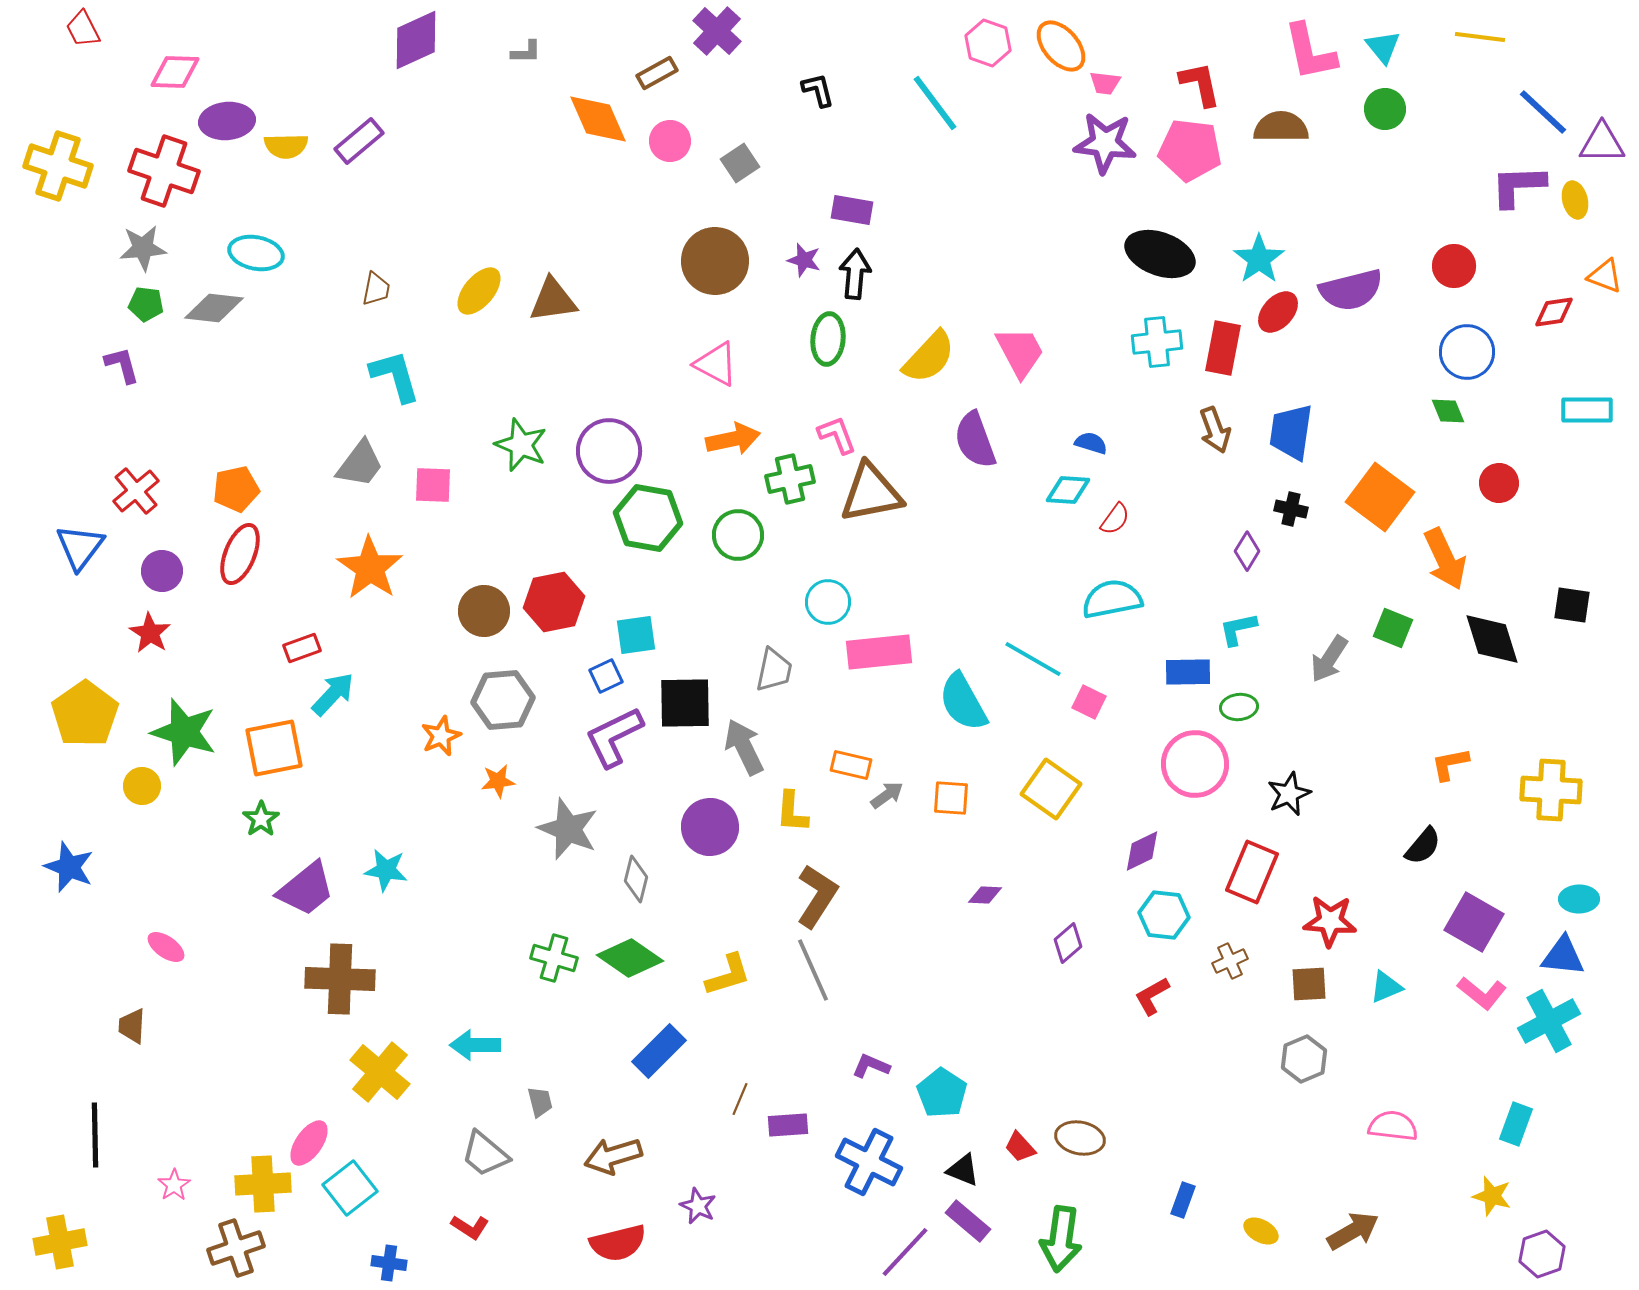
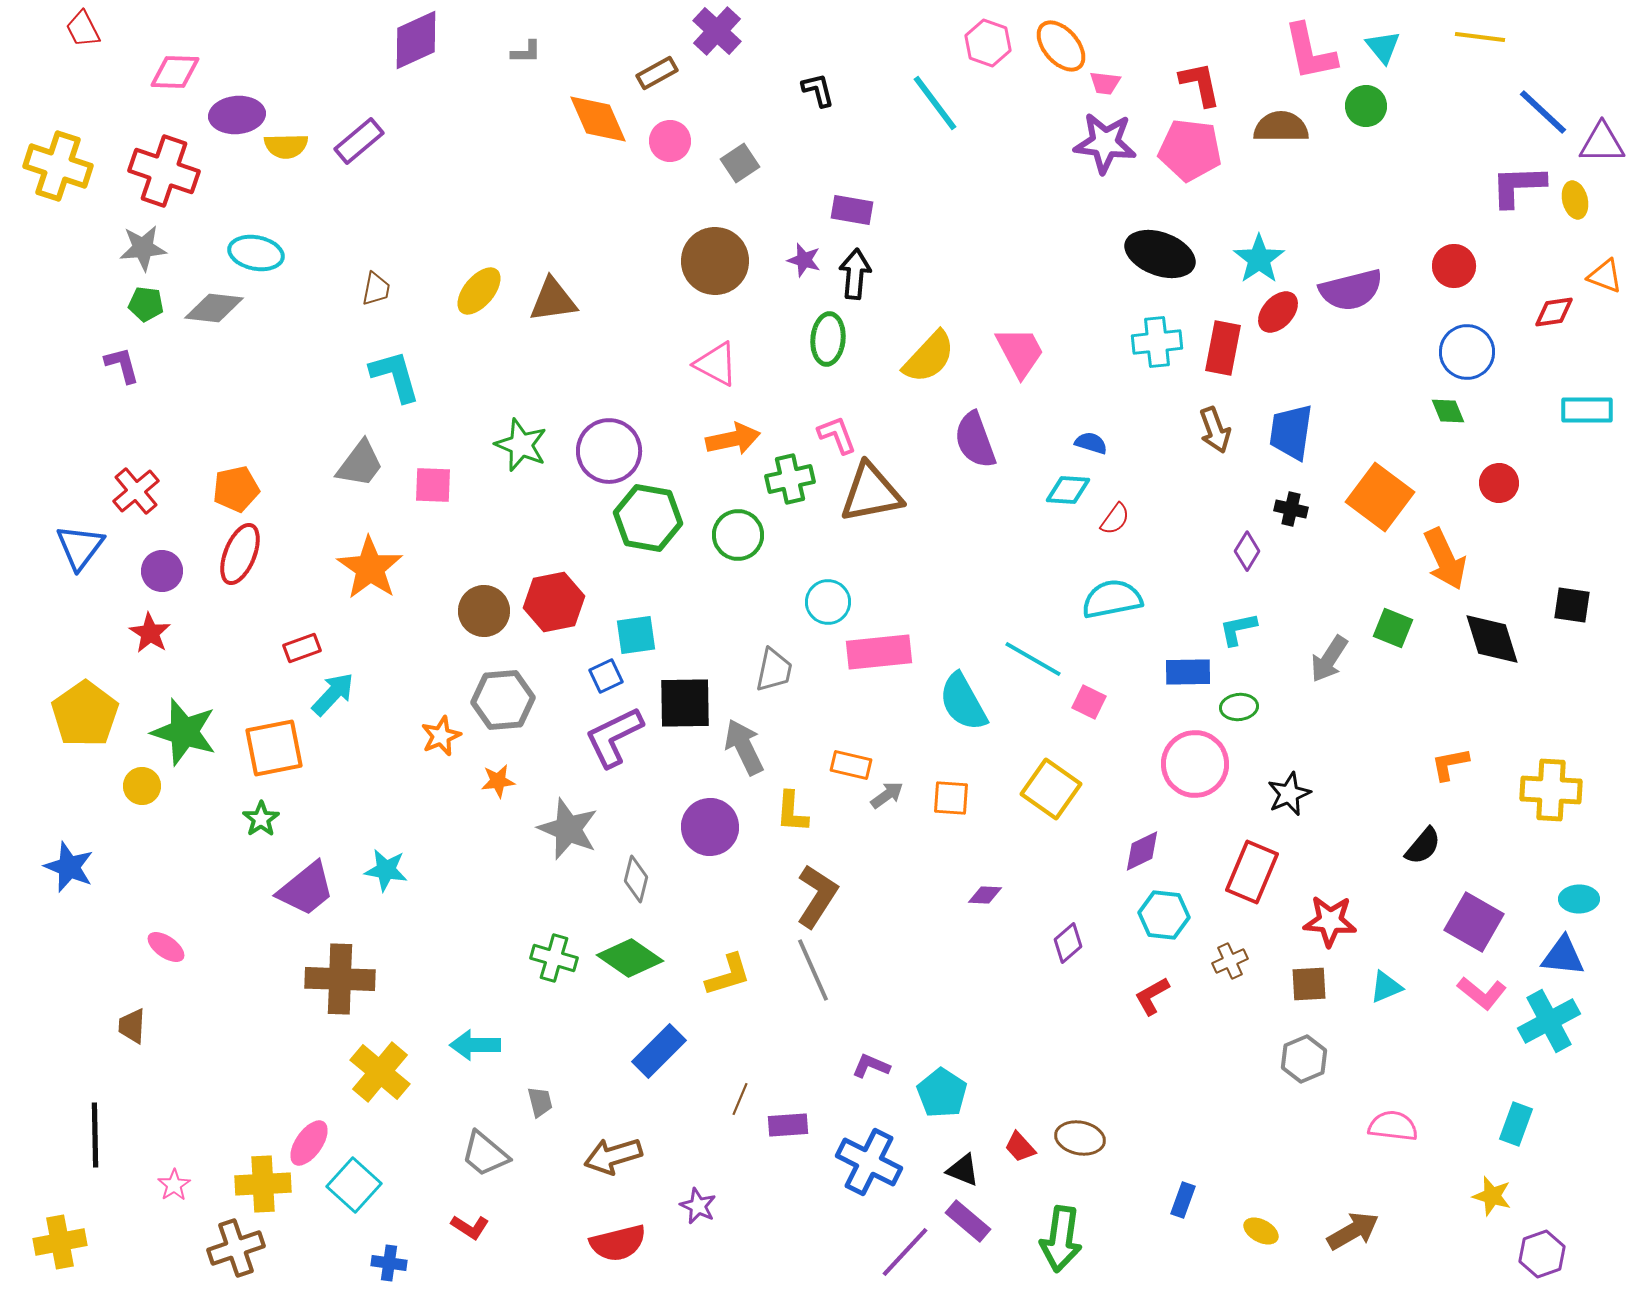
green circle at (1385, 109): moved 19 px left, 3 px up
purple ellipse at (227, 121): moved 10 px right, 6 px up
cyan square at (350, 1188): moved 4 px right, 3 px up; rotated 10 degrees counterclockwise
